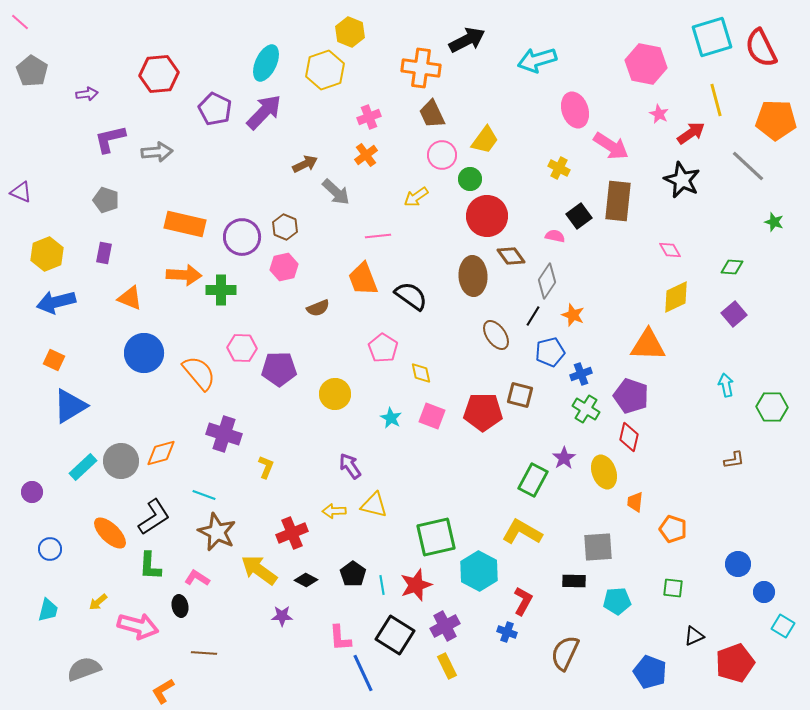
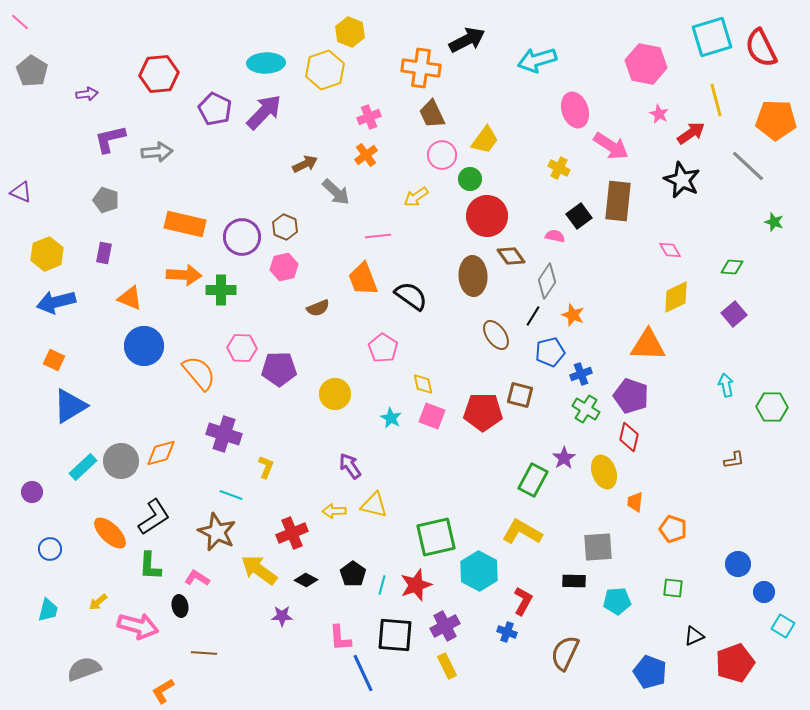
cyan ellipse at (266, 63): rotated 63 degrees clockwise
blue circle at (144, 353): moved 7 px up
yellow diamond at (421, 373): moved 2 px right, 11 px down
cyan line at (204, 495): moved 27 px right
cyan line at (382, 585): rotated 24 degrees clockwise
black square at (395, 635): rotated 27 degrees counterclockwise
